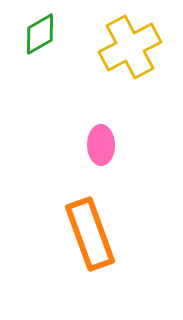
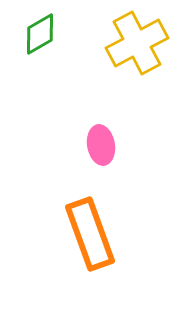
yellow cross: moved 7 px right, 4 px up
pink ellipse: rotated 9 degrees counterclockwise
